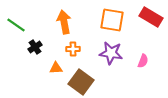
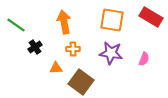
pink semicircle: moved 1 px right, 2 px up
